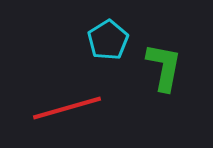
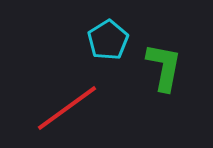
red line: rotated 20 degrees counterclockwise
